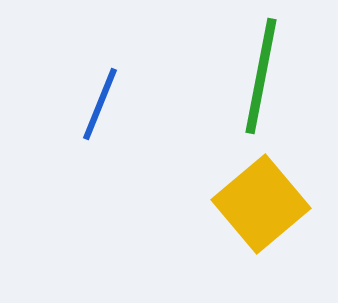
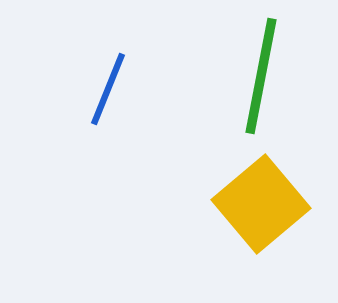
blue line: moved 8 px right, 15 px up
